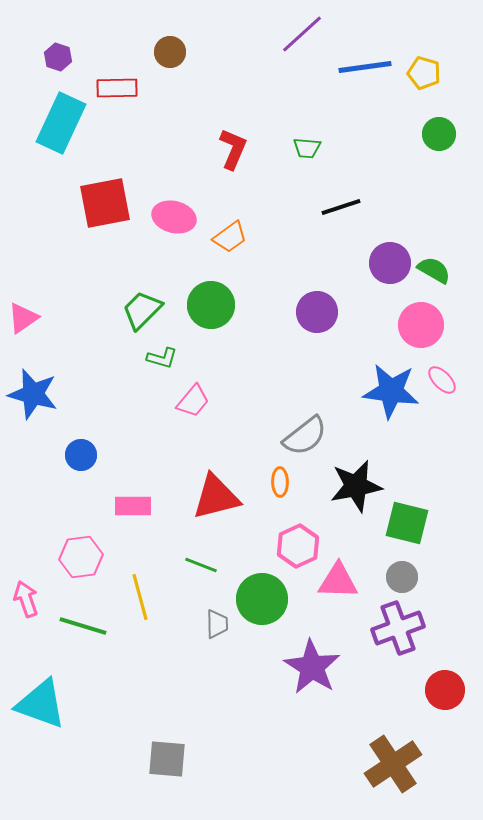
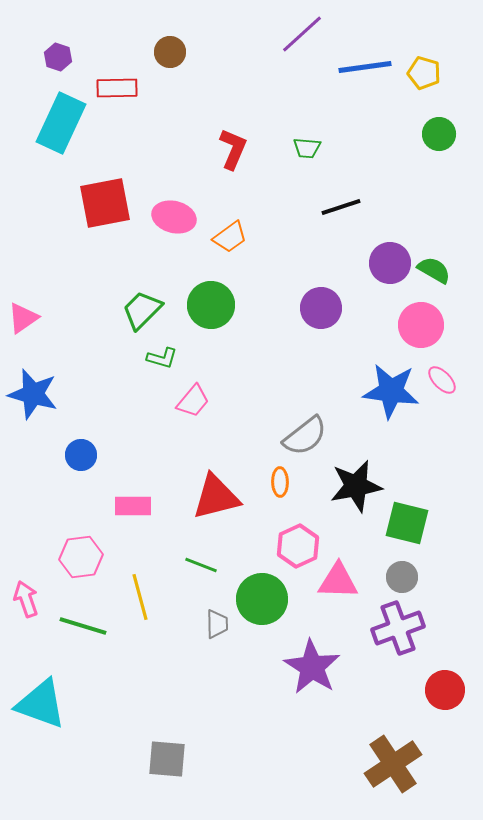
purple circle at (317, 312): moved 4 px right, 4 px up
